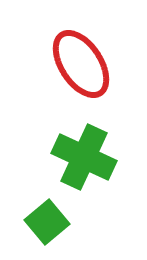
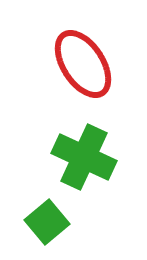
red ellipse: moved 2 px right
